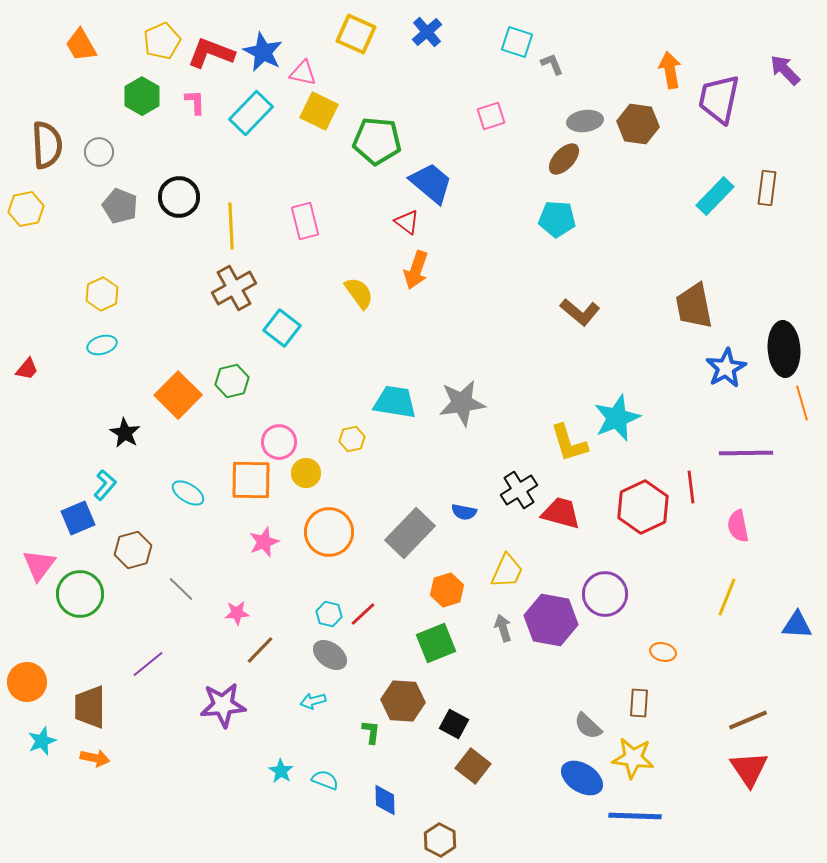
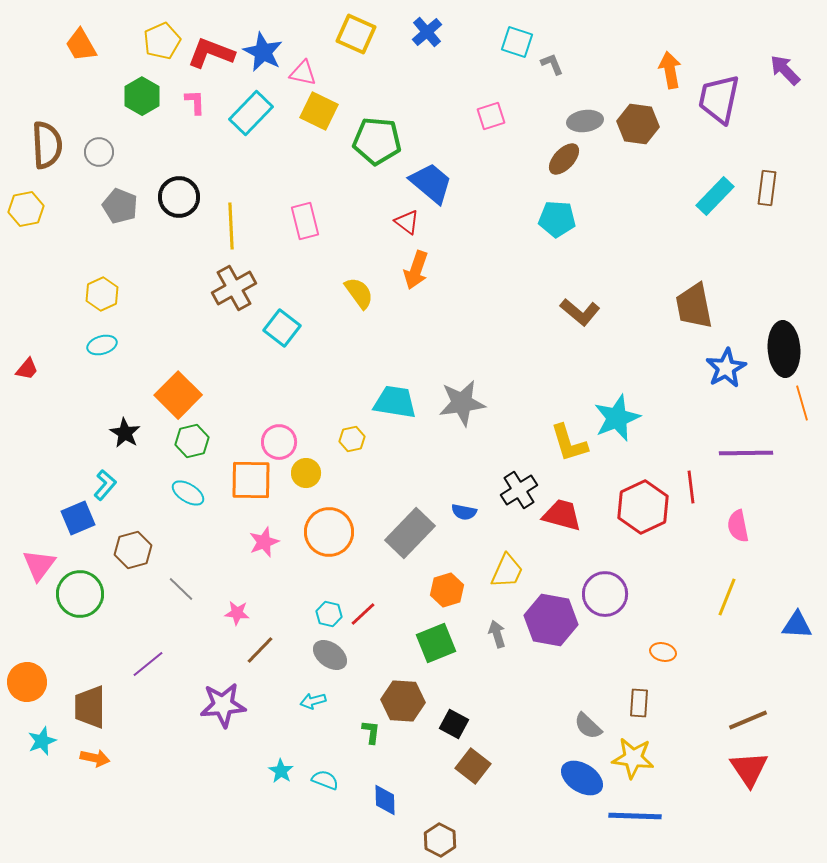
green hexagon at (232, 381): moved 40 px left, 60 px down
red trapezoid at (561, 513): moved 1 px right, 2 px down
pink star at (237, 613): rotated 10 degrees clockwise
gray arrow at (503, 628): moved 6 px left, 6 px down
